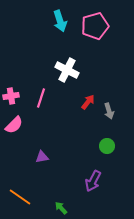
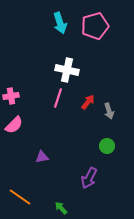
cyan arrow: moved 2 px down
white cross: rotated 15 degrees counterclockwise
pink line: moved 17 px right
purple arrow: moved 4 px left, 3 px up
